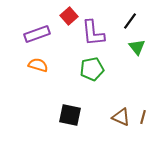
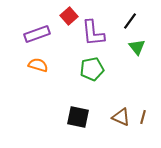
black square: moved 8 px right, 2 px down
